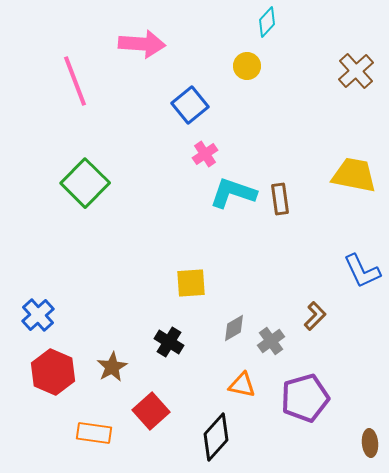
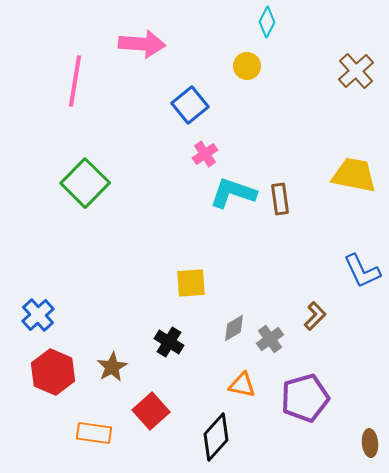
cyan diamond: rotated 16 degrees counterclockwise
pink line: rotated 30 degrees clockwise
gray cross: moved 1 px left, 2 px up
